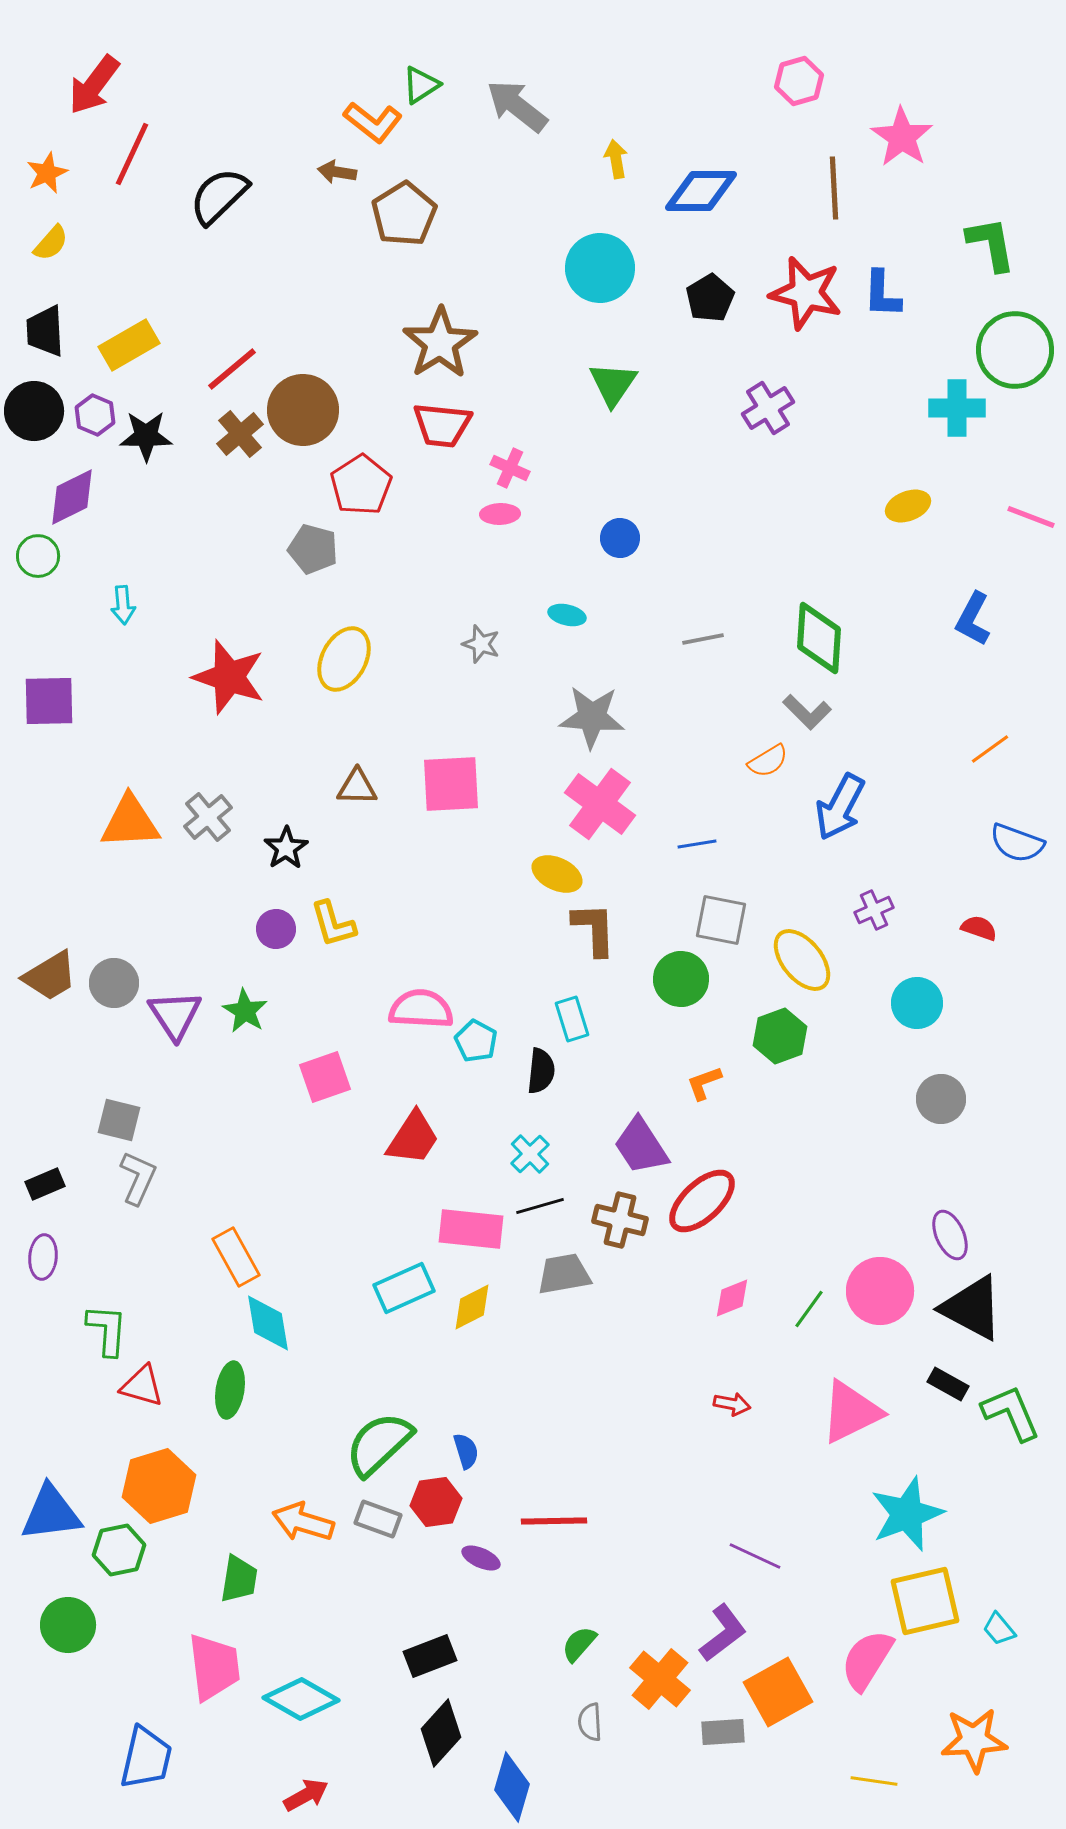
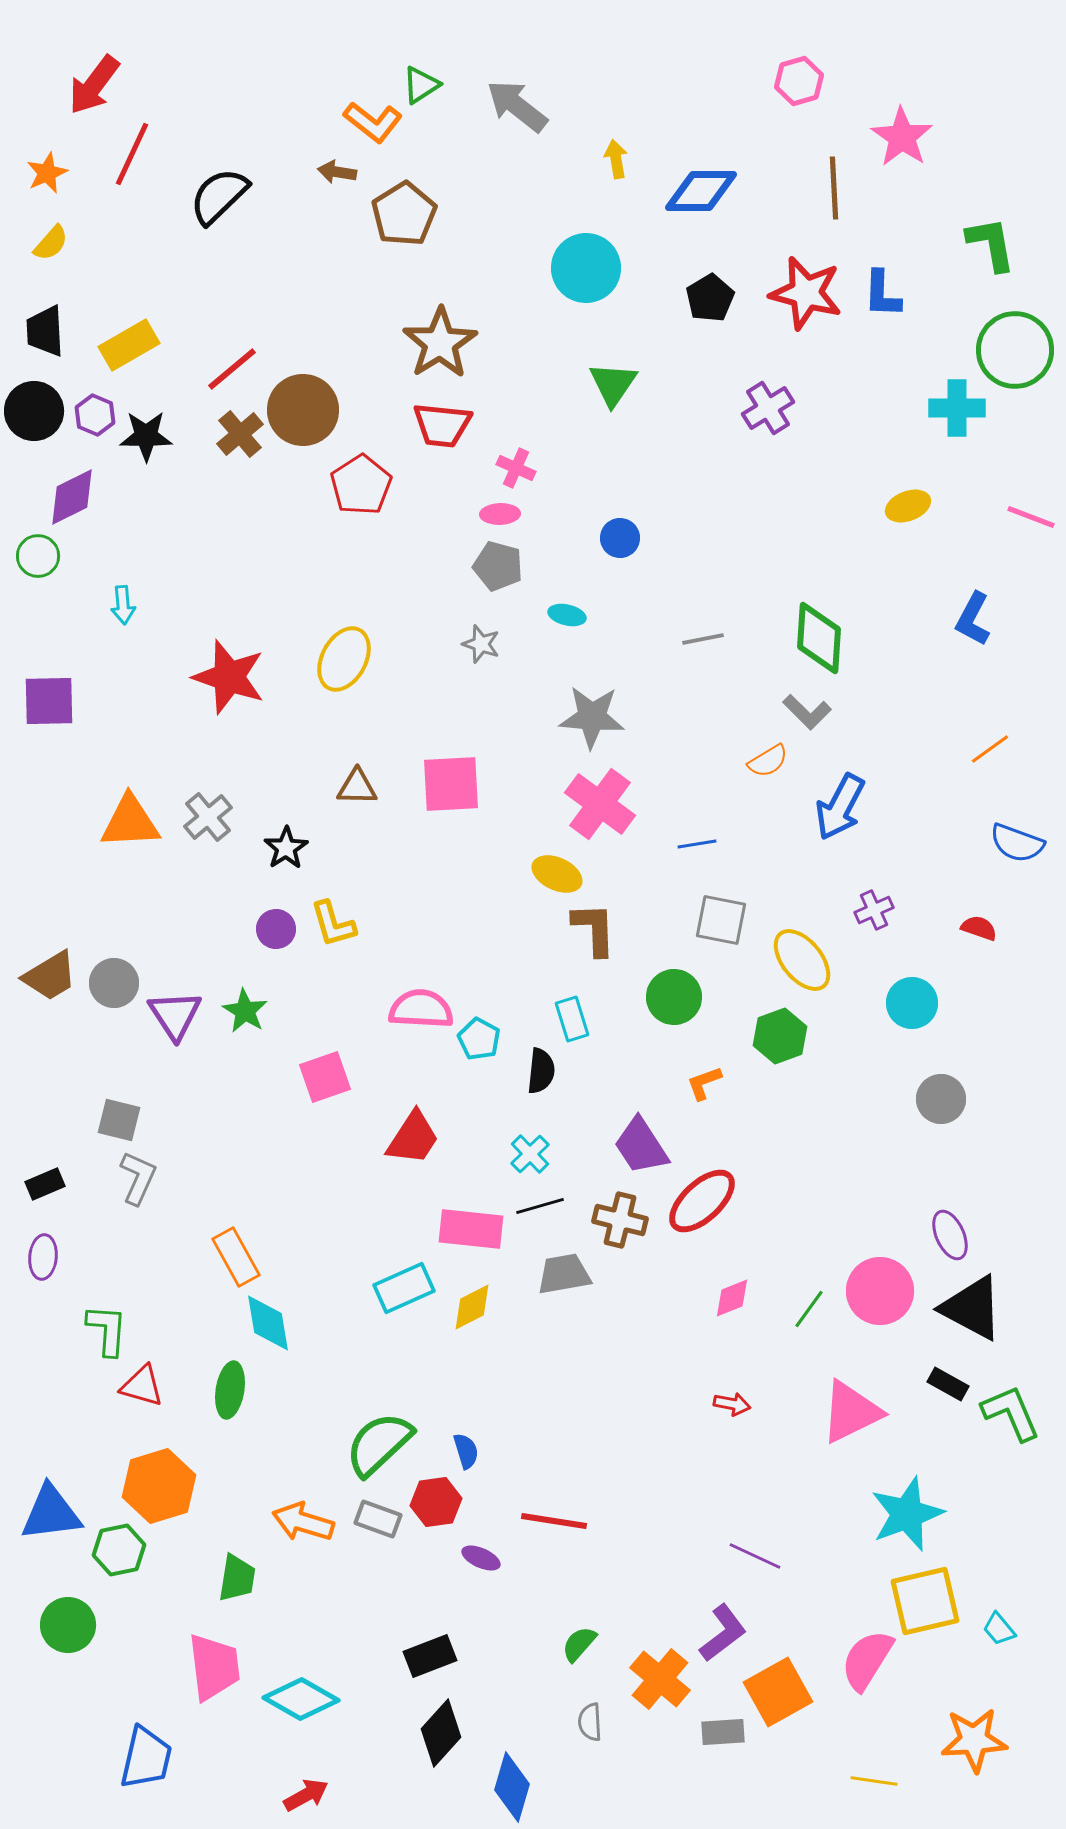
cyan circle at (600, 268): moved 14 px left
pink cross at (510, 468): moved 6 px right
gray pentagon at (313, 549): moved 185 px right, 17 px down
green circle at (681, 979): moved 7 px left, 18 px down
cyan circle at (917, 1003): moved 5 px left
cyan pentagon at (476, 1041): moved 3 px right, 2 px up
red line at (554, 1521): rotated 10 degrees clockwise
green trapezoid at (239, 1579): moved 2 px left, 1 px up
